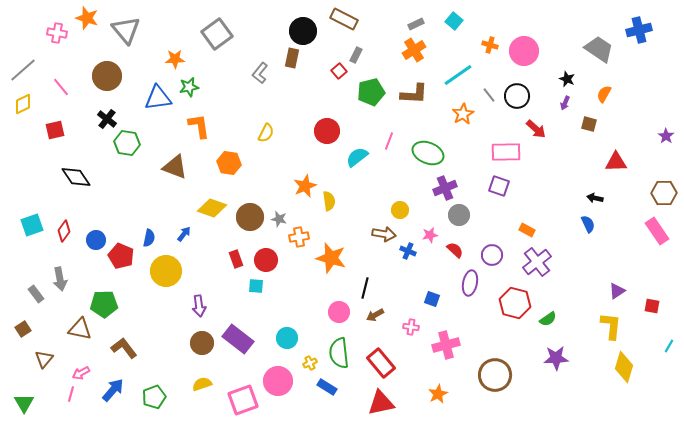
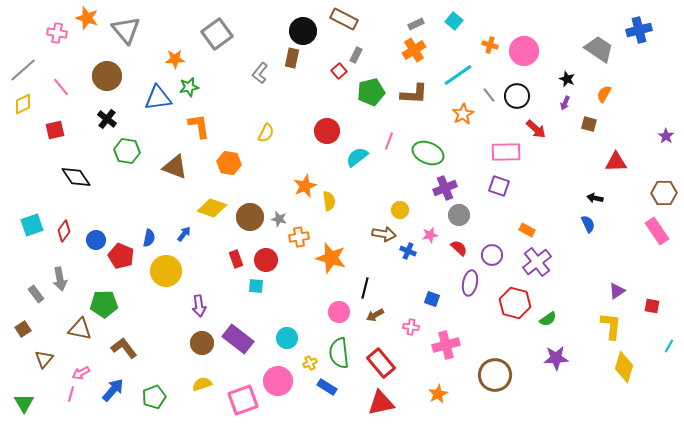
green hexagon at (127, 143): moved 8 px down
red semicircle at (455, 250): moved 4 px right, 2 px up
